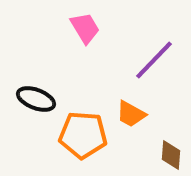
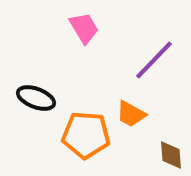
pink trapezoid: moved 1 px left
black ellipse: moved 1 px up
orange pentagon: moved 3 px right
brown diamond: rotated 8 degrees counterclockwise
